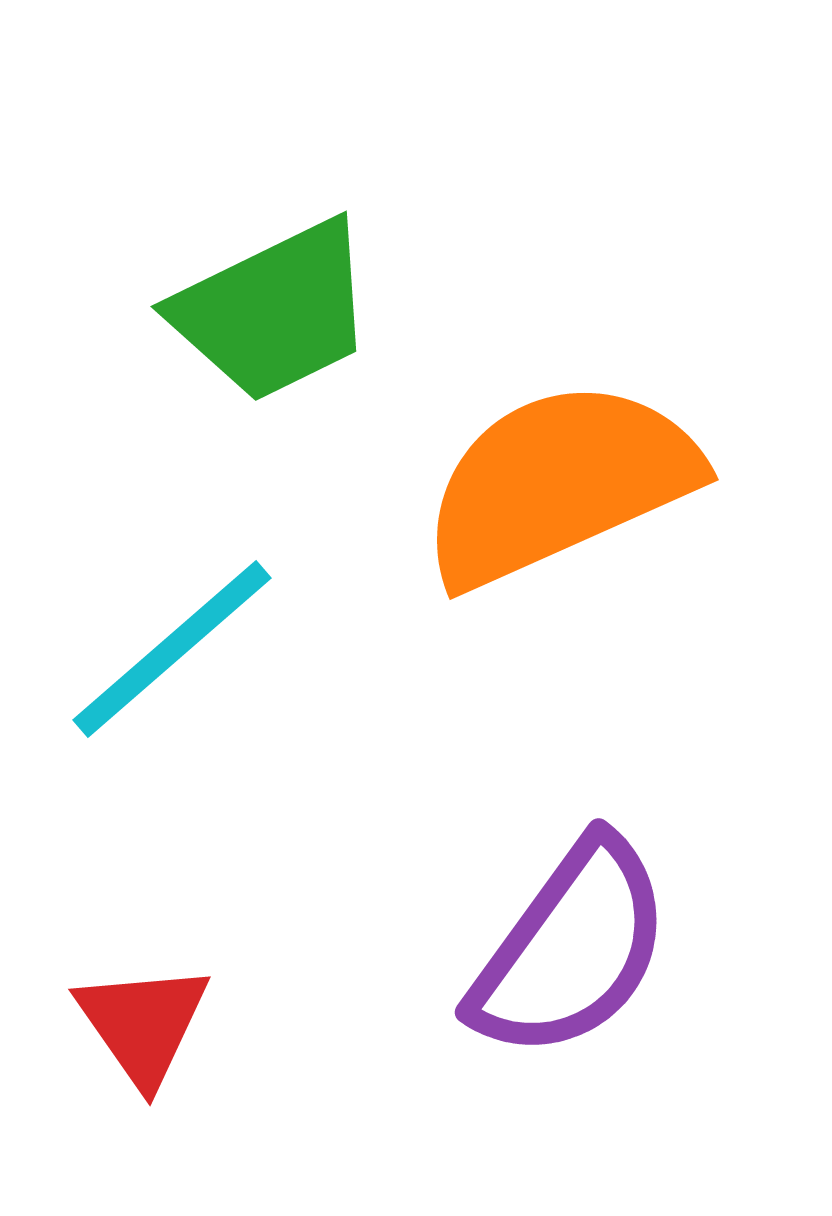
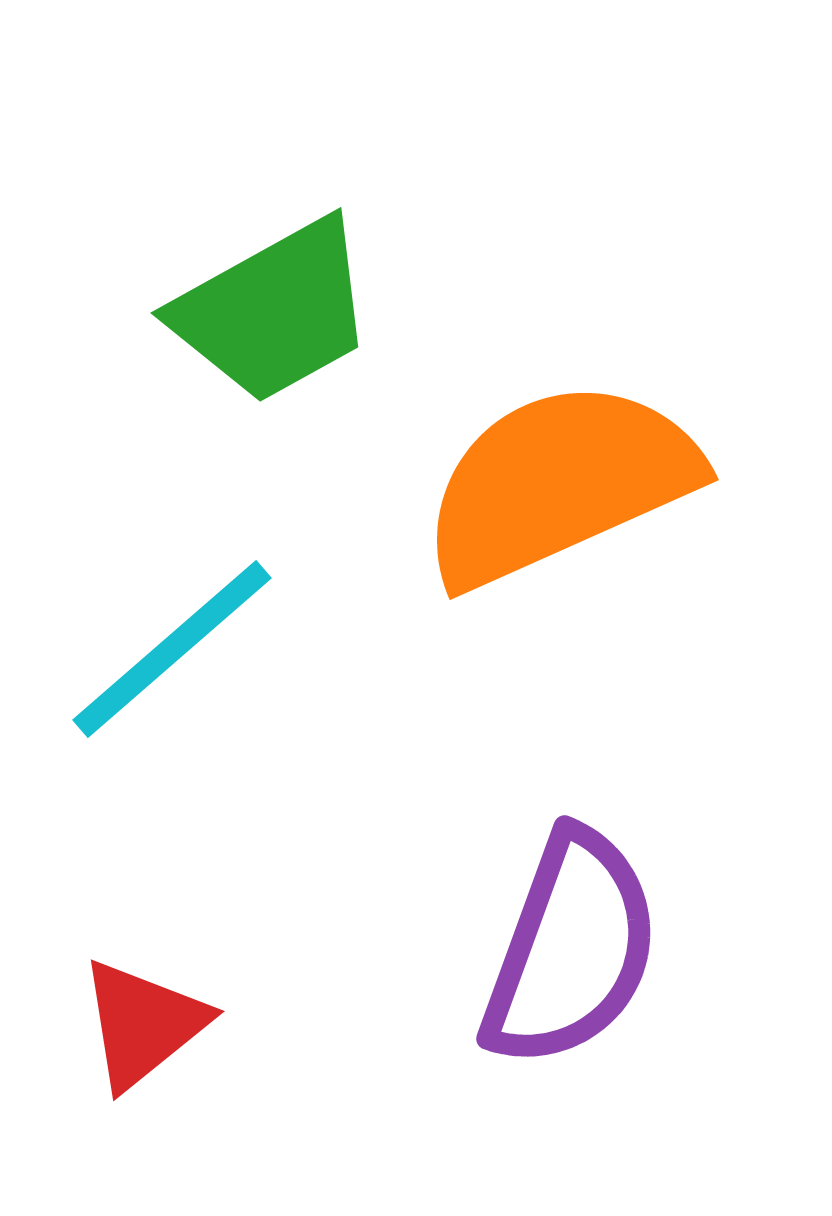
green trapezoid: rotated 3 degrees counterclockwise
purple semicircle: rotated 16 degrees counterclockwise
red triangle: rotated 26 degrees clockwise
